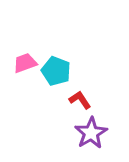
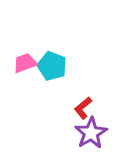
cyan pentagon: moved 4 px left, 5 px up
red L-shape: moved 3 px right, 8 px down; rotated 95 degrees counterclockwise
